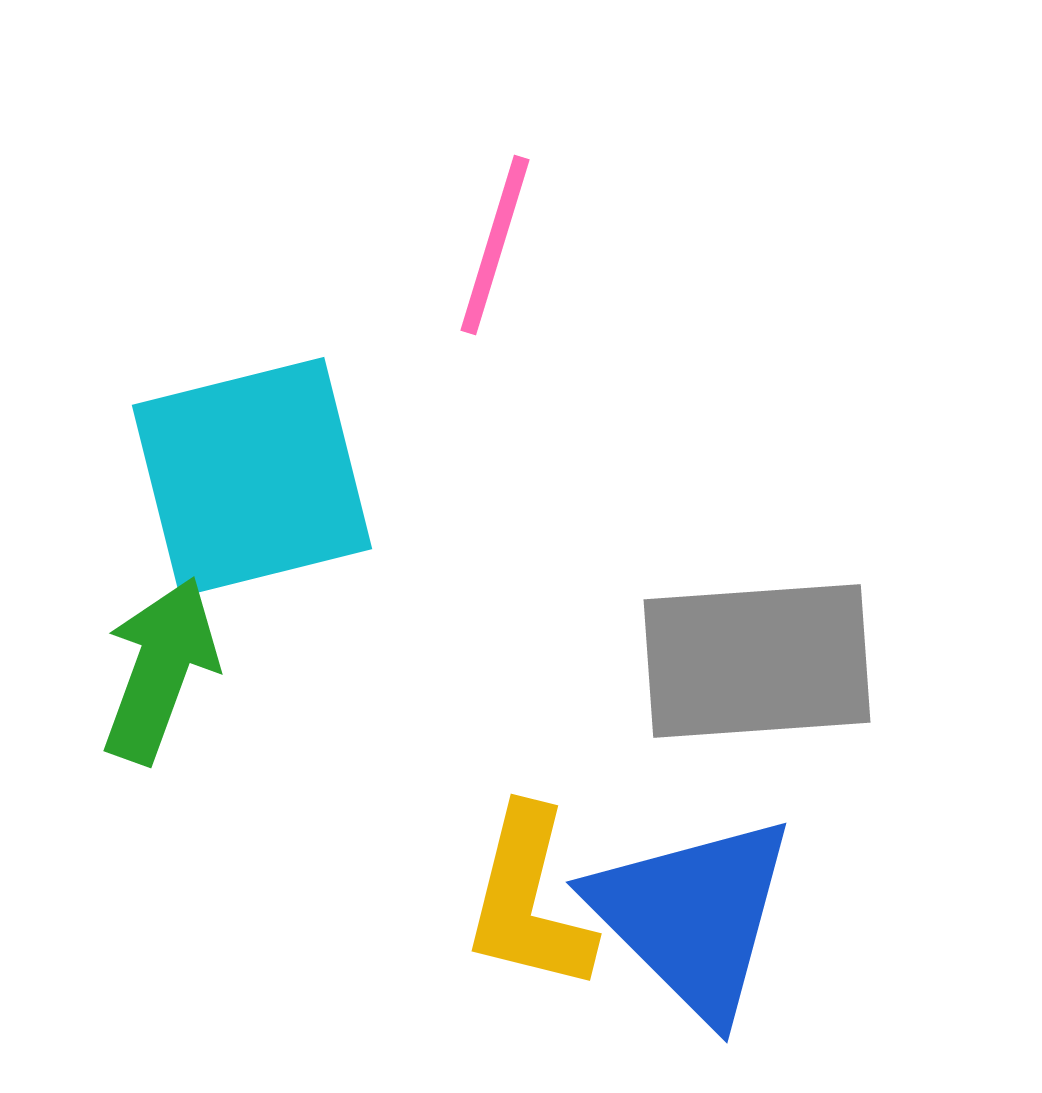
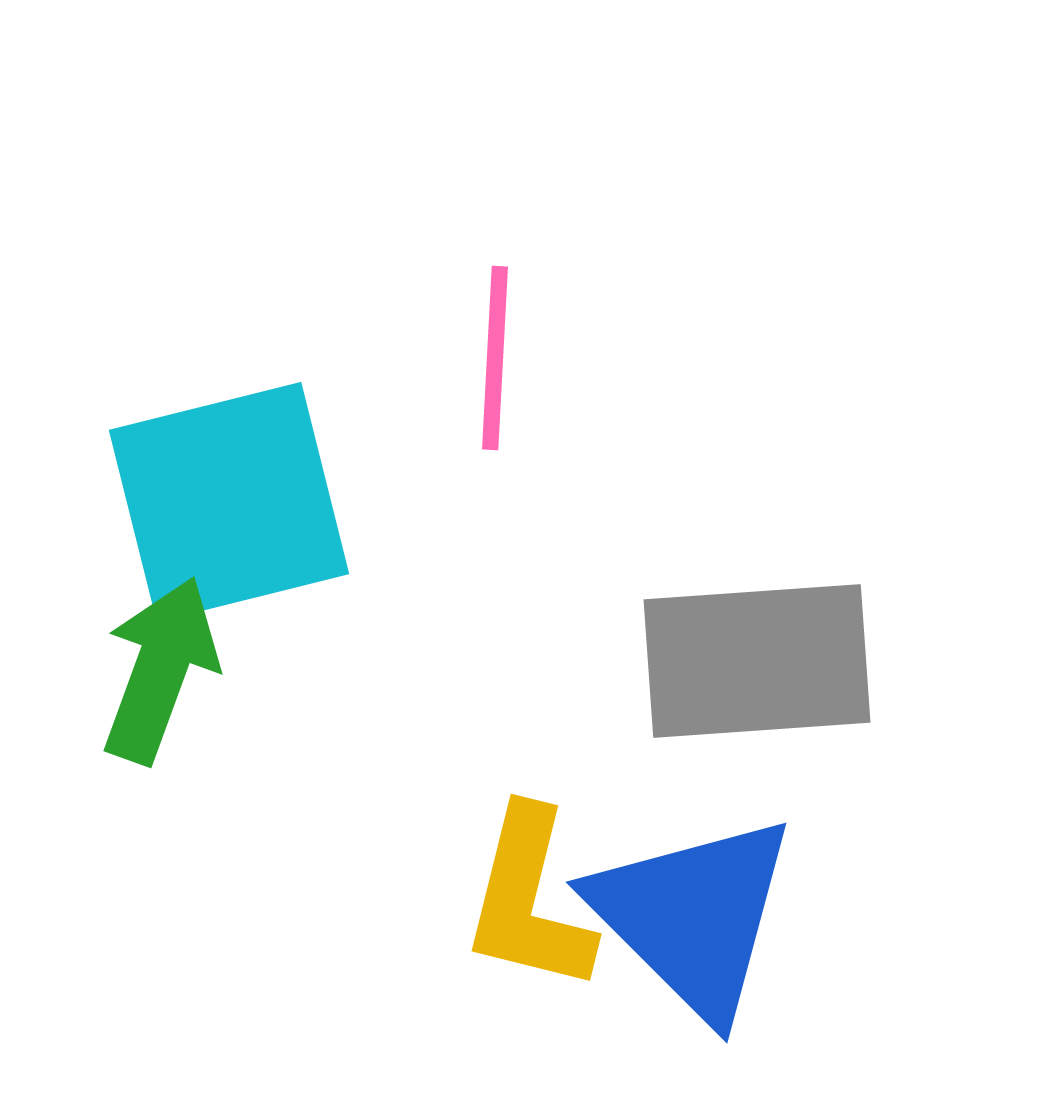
pink line: moved 113 px down; rotated 14 degrees counterclockwise
cyan square: moved 23 px left, 25 px down
